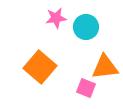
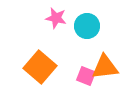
pink star: rotated 20 degrees clockwise
cyan circle: moved 1 px right, 1 px up
pink square: moved 12 px up
